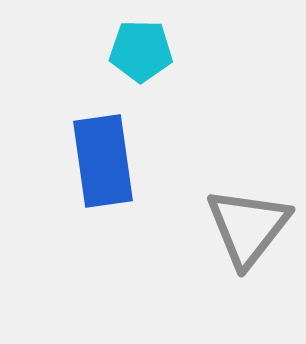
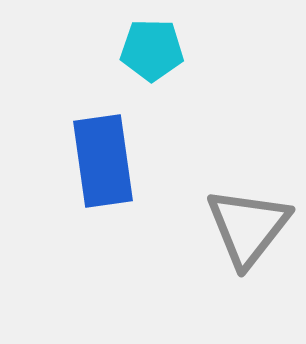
cyan pentagon: moved 11 px right, 1 px up
